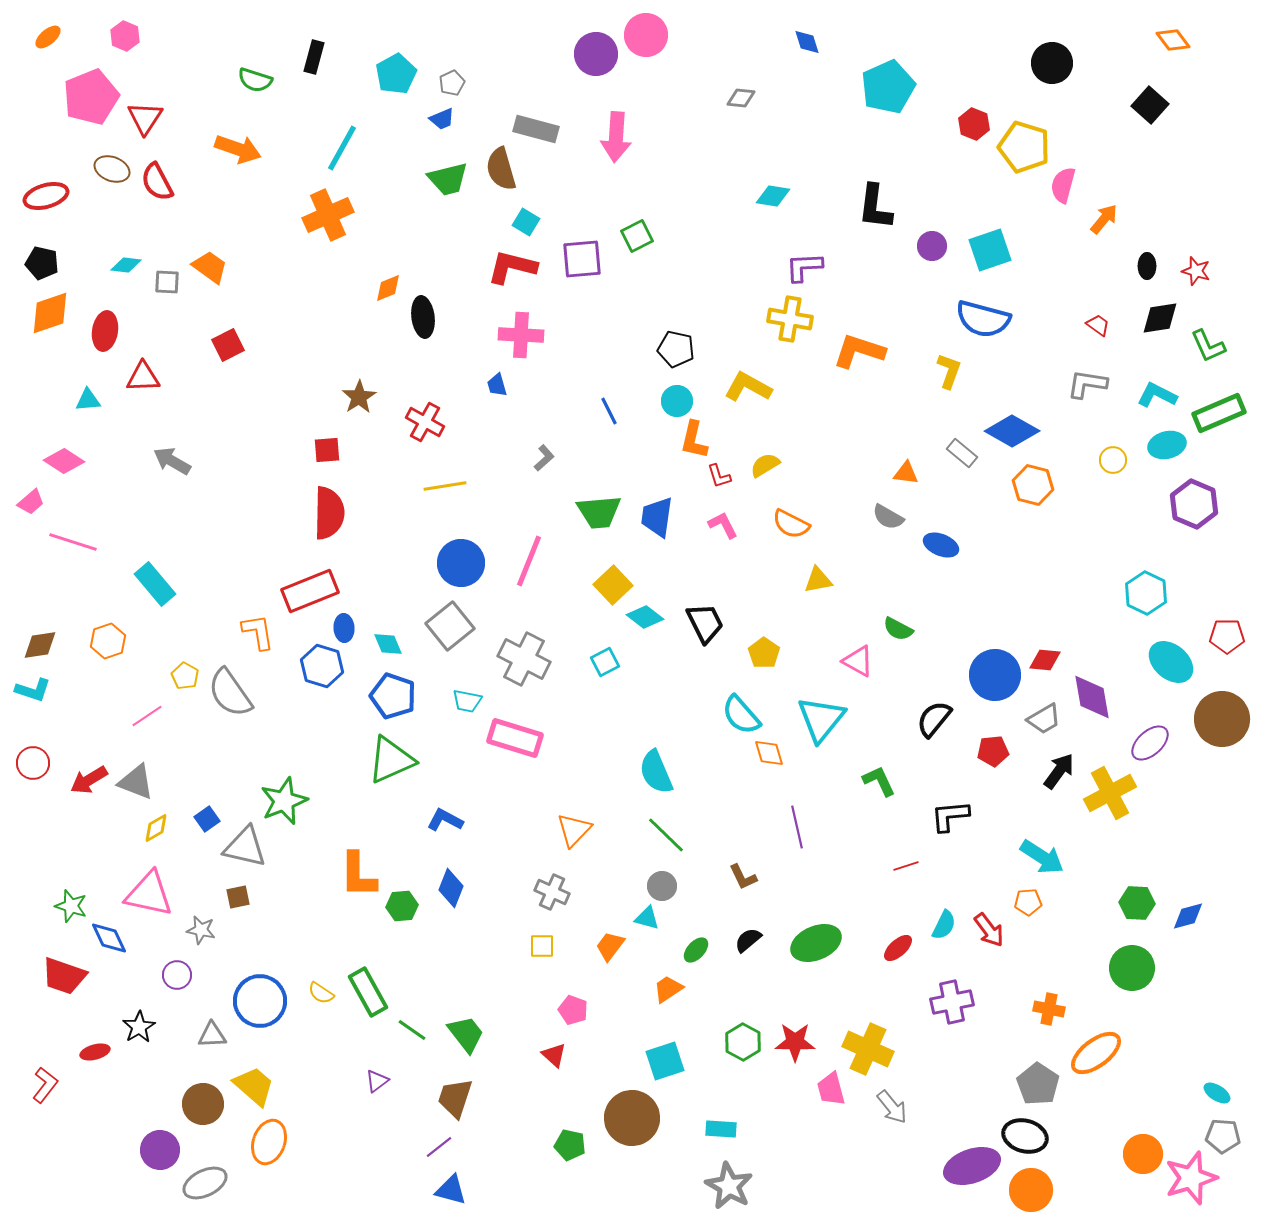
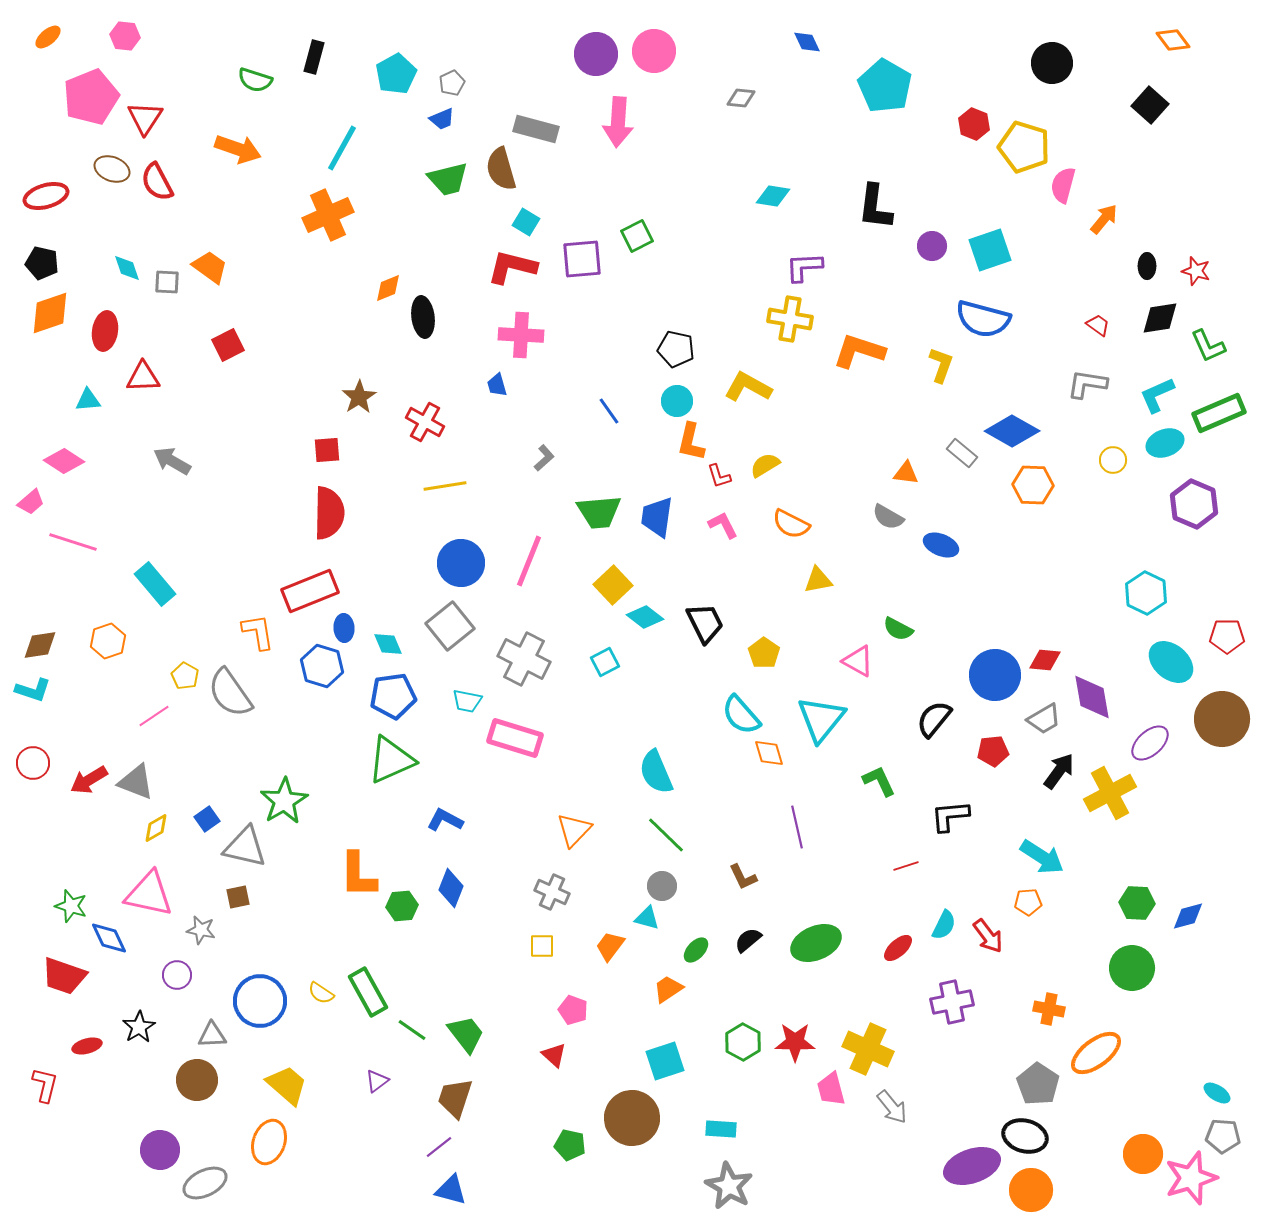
pink circle at (646, 35): moved 8 px right, 16 px down
pink hexagon at (125, 36): rotated 16 degrees counterclockwise
blue diamond at (807, 42): rotated 8 degrees counterclockwise
cyan pentagon at (888, 87): moved 3 px left, 1 px up; rotated 18 degrees counterclockwise
pink arrow at (616, 137): moved 2 px right, 15 px up
cyan diamond at (126, 265): moved 1 px right, 3 px down; rotated 64 degrees clockwise
yellow L-shape at (949, 371): moved 8 px left, 6 px up
cyan L-shape at (1157, 395): rotated 51 degrees counterclockwise
blue line at (609, 411): rotated 8 degrees counterclockwise
orange L-shape at (694, 440): moved 3 px left, 2 px down
cyan ellipse at (1167, 445): moved 2 px left, 2 px up; rotated 6 degrees counterclockwise
orange hexagon at (1033, 485): rotated 12 degrees counterclockwise
blue pentagon at (393, 696): rotated 27 degrees counterclockwise
pink line at (147, 716): moved 7 px right
green star at (284, 801): rotated 9 degrees counterclockwise
red arrow at (989, 930): moved 1 px left, 6 px down
red ellipse at (95, 1052): moved 8 px left, 6 px up
red L-shape at (45, 1085): rotated 24 degrees counterclockwise
yellow trapezoid at (254, 1086): moved 33 px right, 1 px up
brown circle at (203, 1104): moved 6 px left, 24 px up
